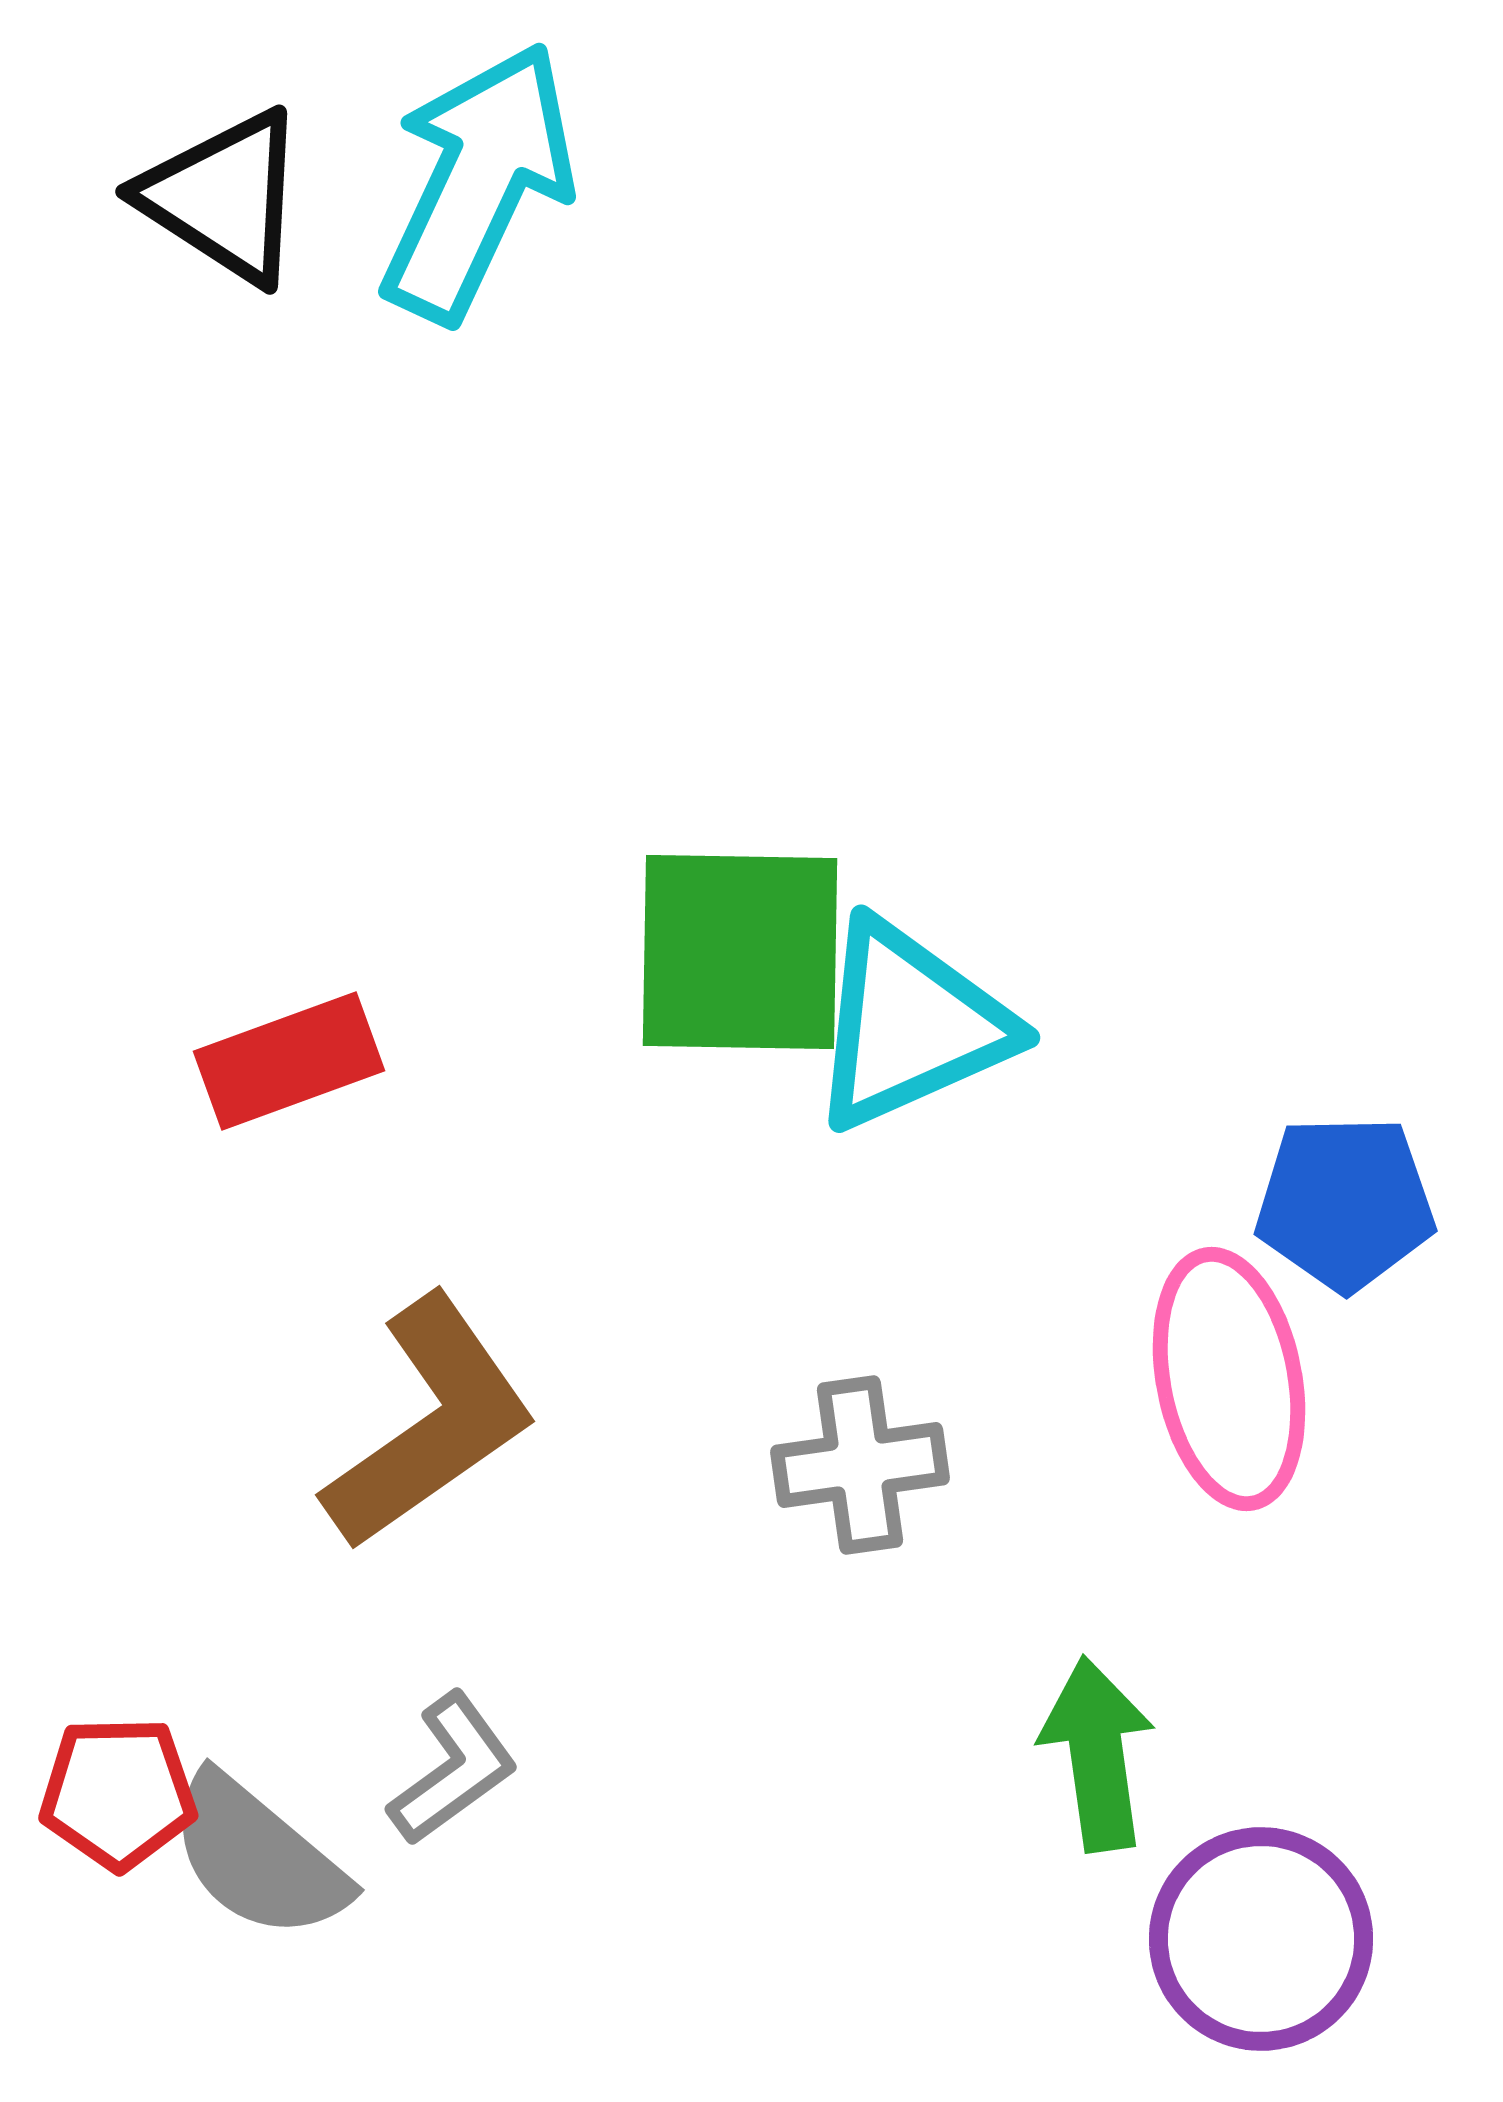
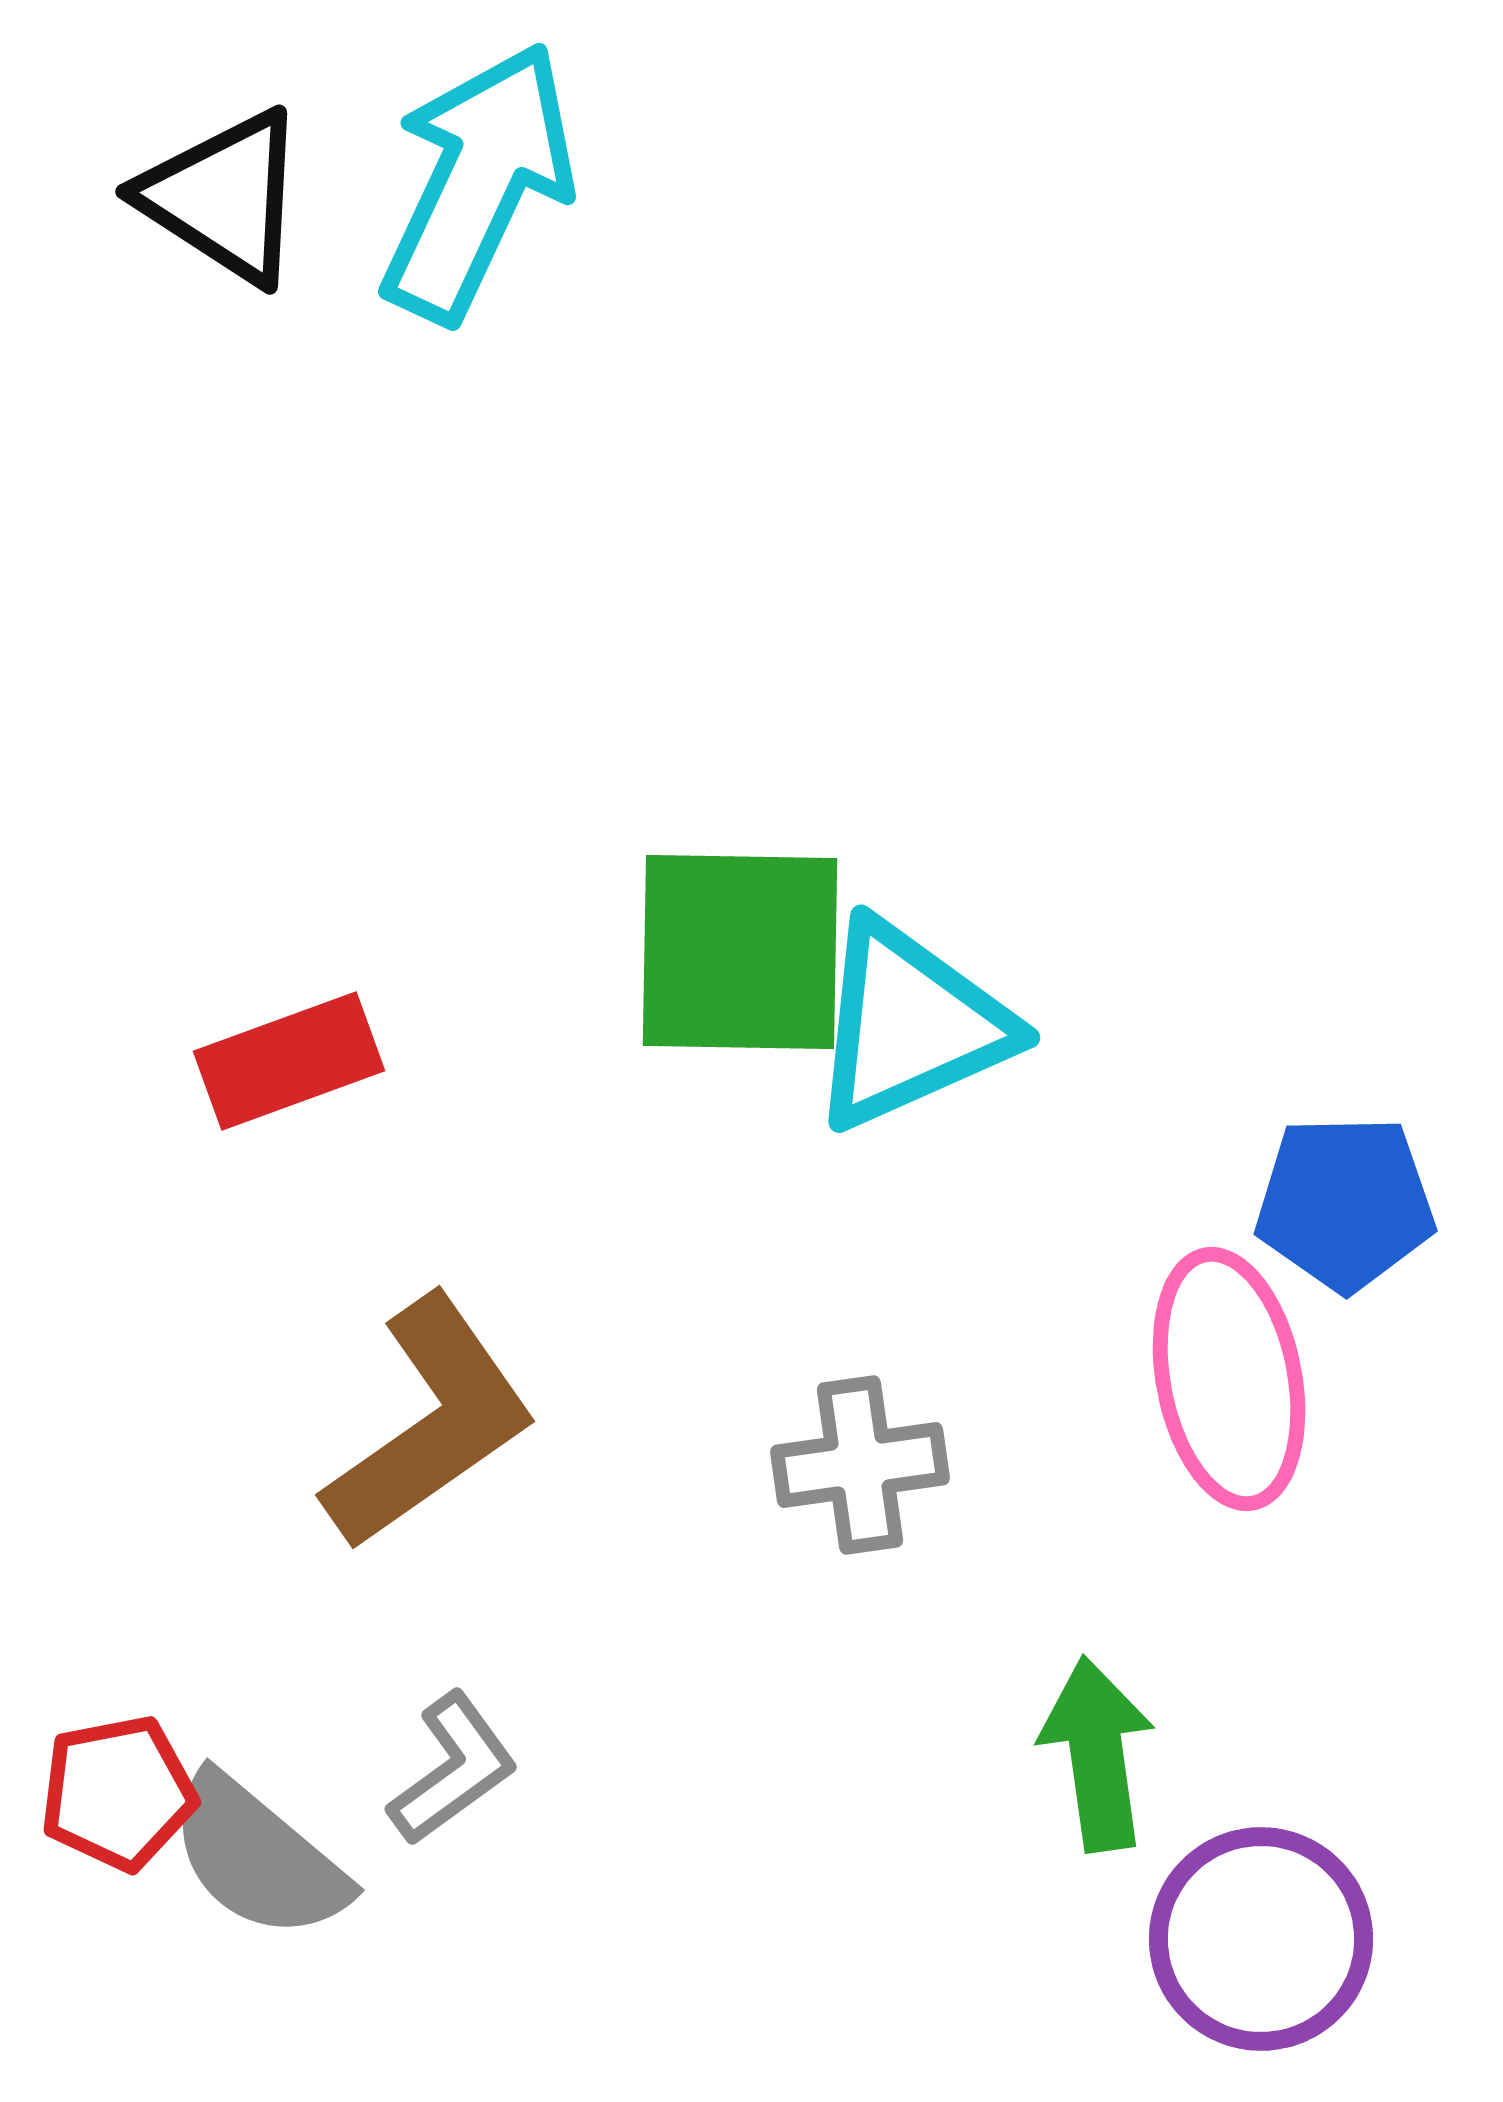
red pentagon: rotated 10 degrees counterclockwise
